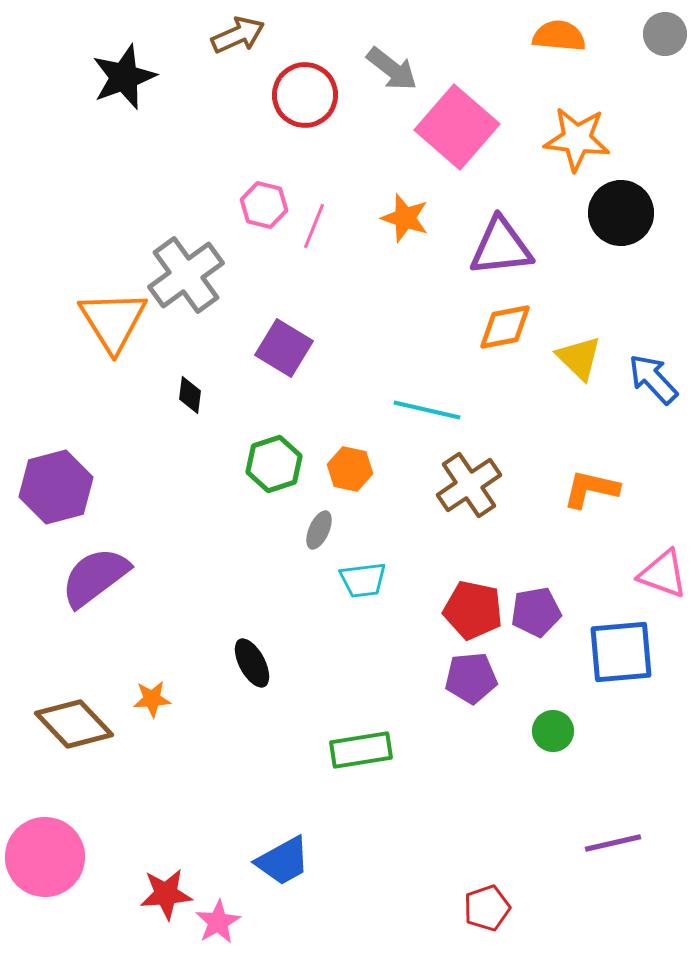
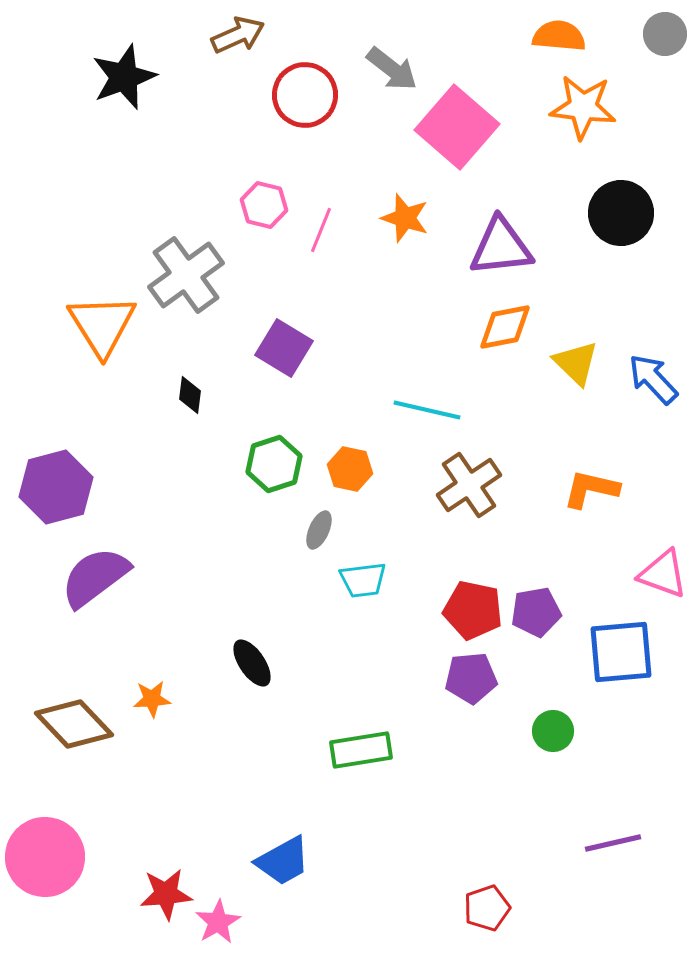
orange star at (577, 139): moved 6 px right, 32 px up
pink line at (314, 226): moved 7 px right, 4 px down
orange triangle at (113, 321): moved 11 px left, 4 px down
yellow triangle at (579, 358): moved 3 px left, 5 px down
black ellipse at (252, 663): rotated 6 degrees counterclockwise
